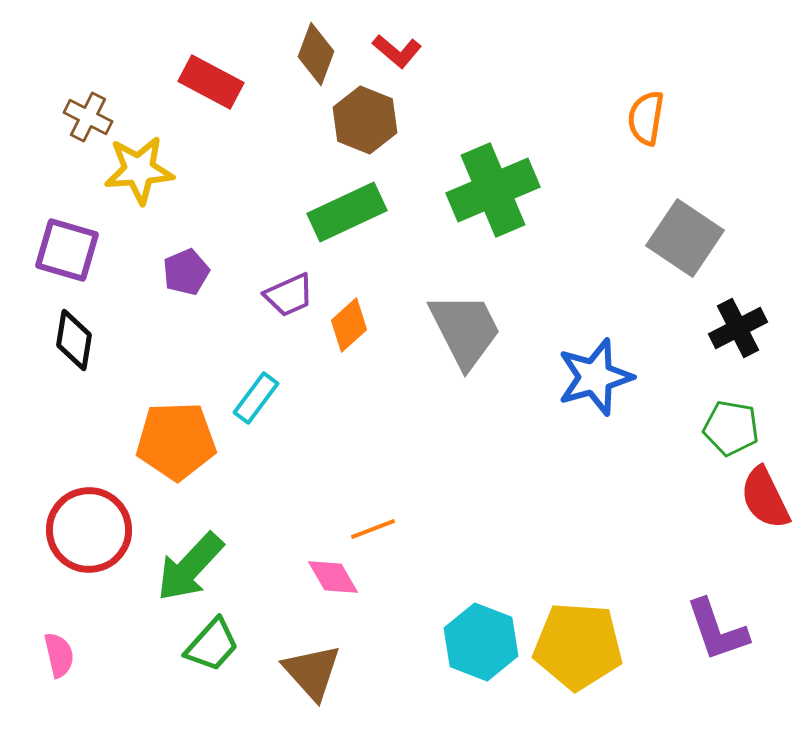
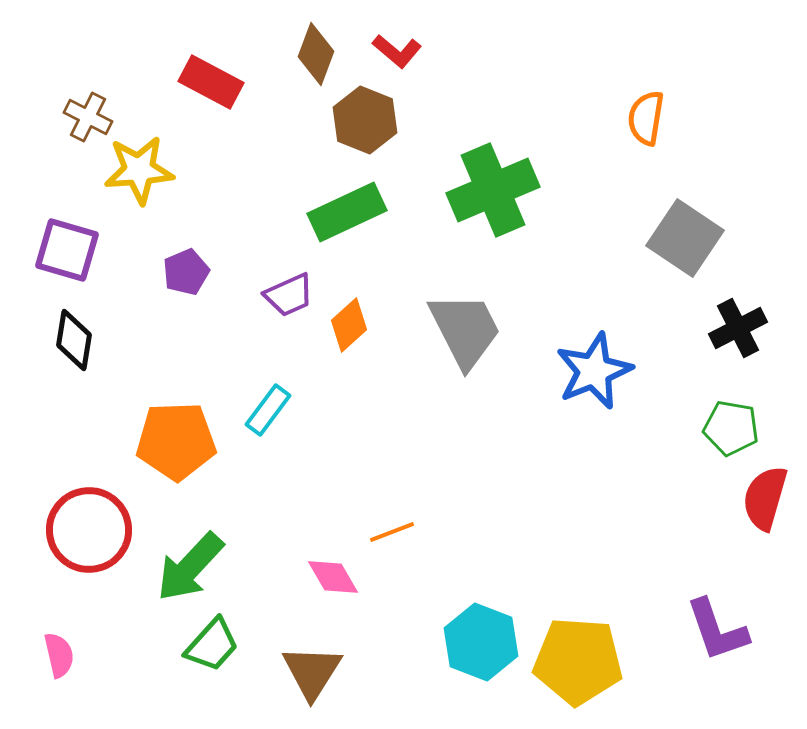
blue star: moved 1 px left, 6 px up; rotated 6 degrees counterclockwise
cyan rectangle: moved 12 px right, 12 px down
red semicircle: rotated 42 degrees clockwise
orange line: moved 19 px right, 3 px down
yellow pentagon: moved 15 px down
brown triangle: rotated 14 degrees clockwise
